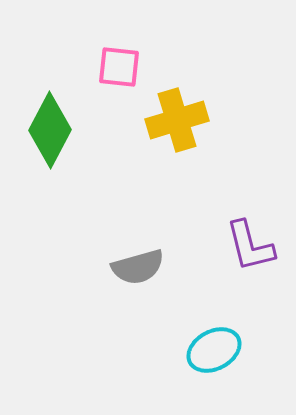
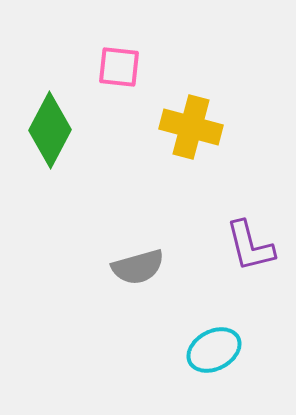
yellow cross: moved 14 px right, 7 px down; rotated 32 degrees clockwise
